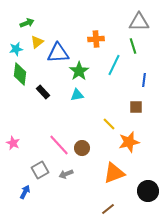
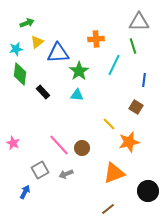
cyan triangle: rotated 16 degrees clockwise
brown square: rotated 32 degrees clockwise
